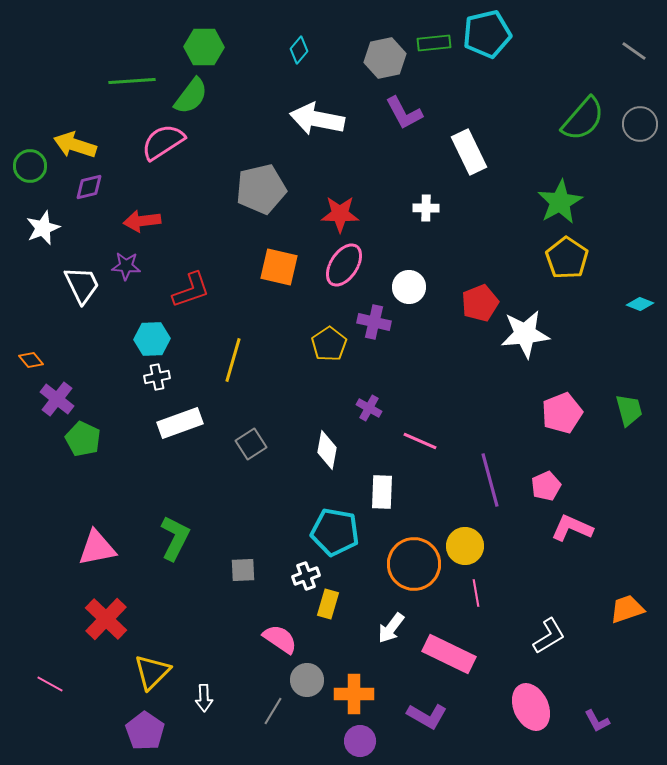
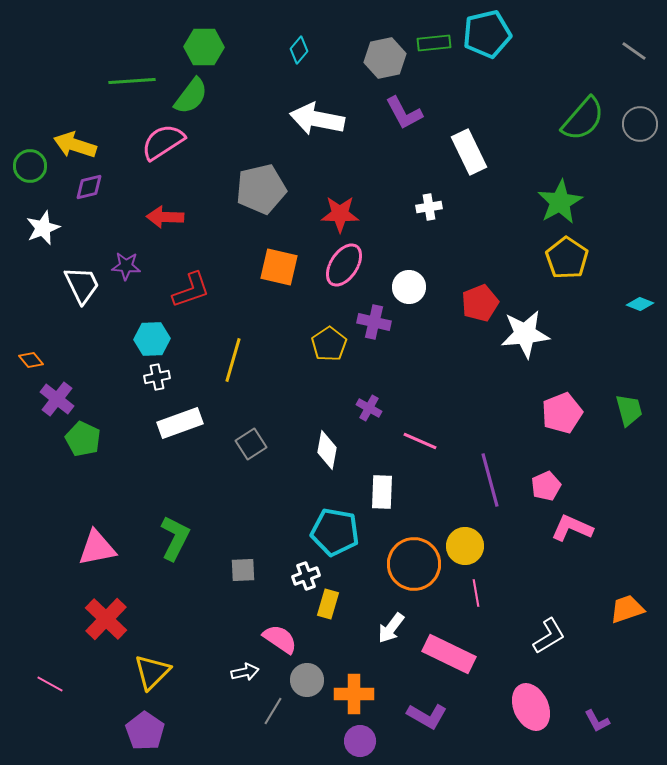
white cross at (426, 208): moved 3 px right, 1 px up; rotated 10 degrees counterclockwise
red arrow at (142, 221): moved 23 px right, 4 px up; rotated 9 degrees clockwise
white arrow at (204, 698): moved 41 px right, 26 px up; rotated 100 degrees counterclockwise
